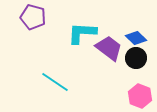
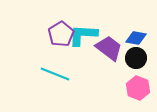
purple pentagon: moved 28 px right, 17 px down; rotated 25 degrees clockwise
cyan L-shape: moved 1 px right, 2 px down
blue diamond: rotated 35 degrees counterclockwise
cyan line: moved 8 px up; rotated 12 degrees counterclockwise
pink hexagon: moved 2 px left, 8 px up
